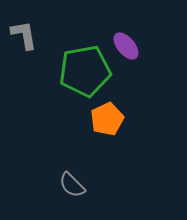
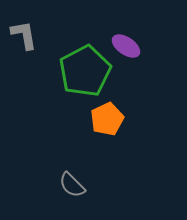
purple ellipse: rotated 16 degrees counterclockwise
green pentagon: rotated 18 degrees counterclockwise
